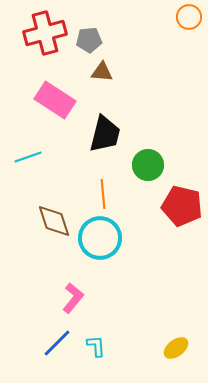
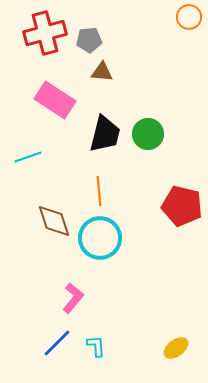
green circle: moved 31 px up
orange line: moved 4 px left, 3 px up
